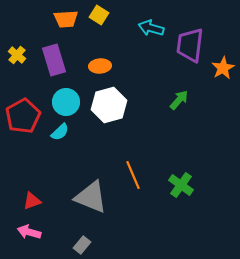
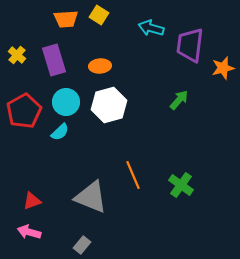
orange star: rotated 15 degrees clockwise
red pentagon: moved 1 px right, 5 px up
